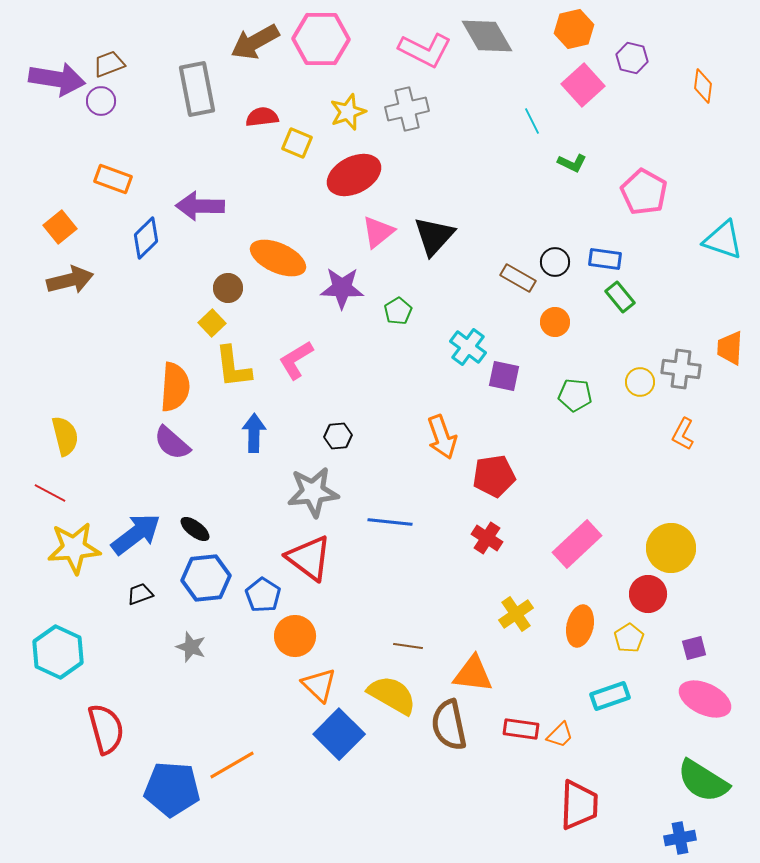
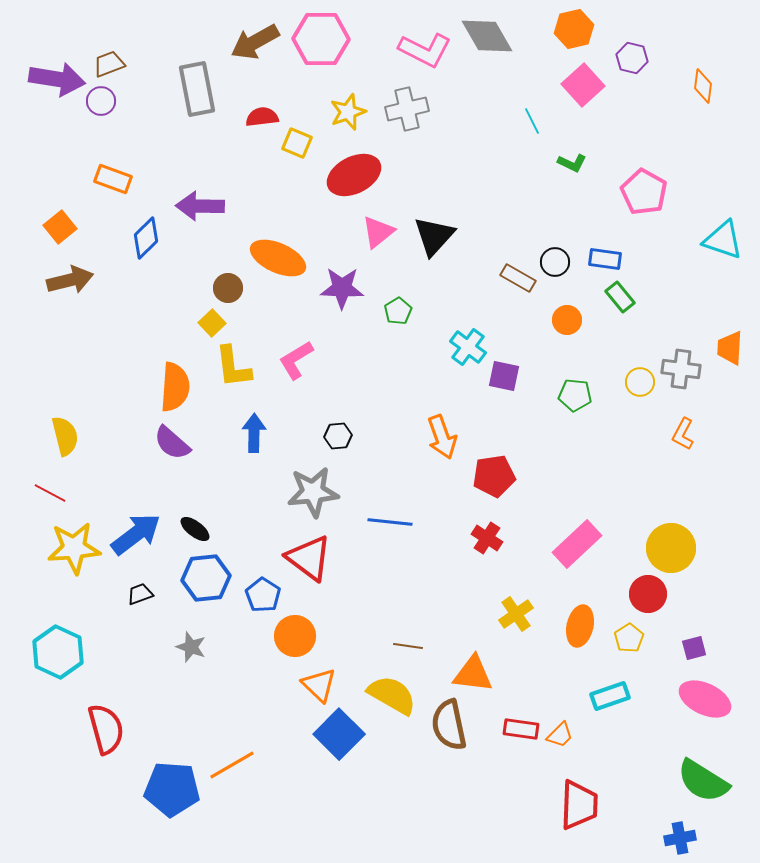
orange circle at (555, 322): moved 12 px right, 2 px up
